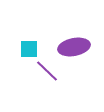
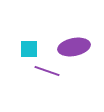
purple line: rotated 25 degrees counterclockwise
